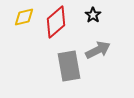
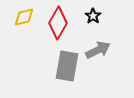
black star: moved 1 px down
red diamond: moved 2 px right, 1 px down; rotated 20 degrees counterclockwise
gray rectangle: moved 2 px left; rotated 20 degrees clockwise
